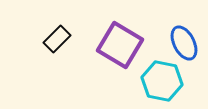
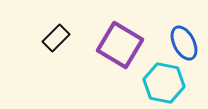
black rectangle: moved 1 px left, 1 px up
cyan hexagon: moved 2 px right, 2 px down
